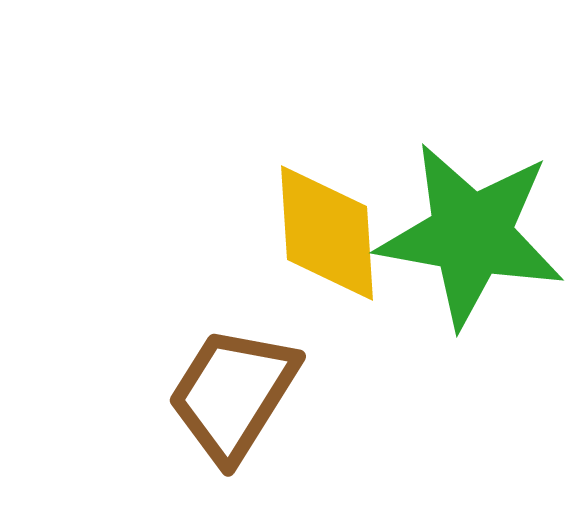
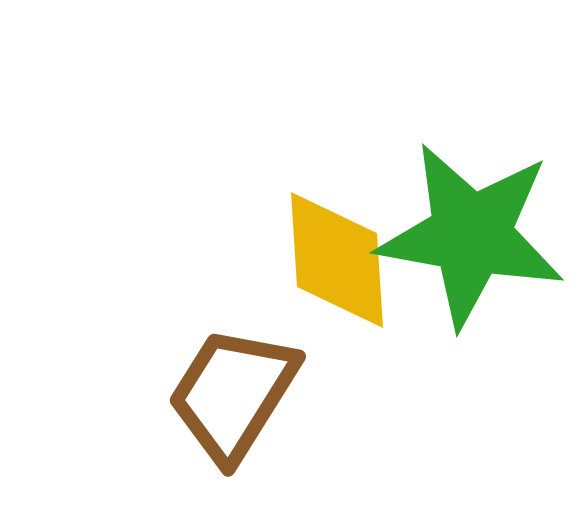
yellow diamond: moved 10 px right, 27 px down
